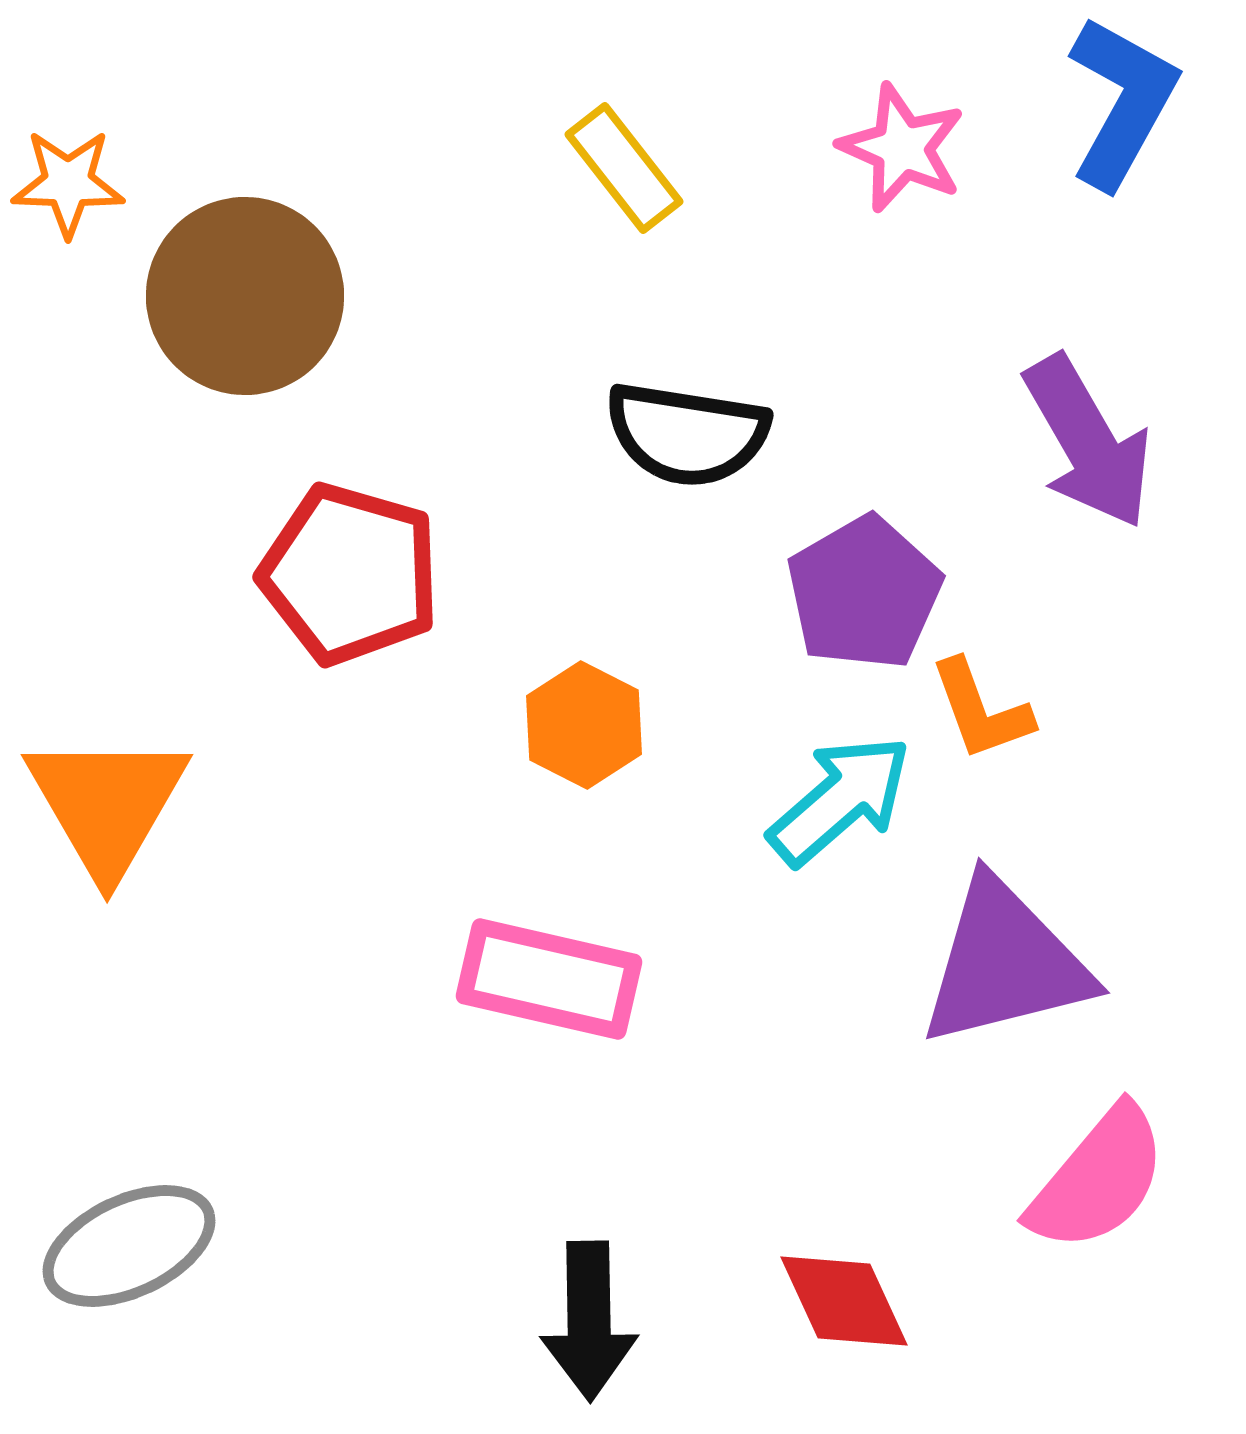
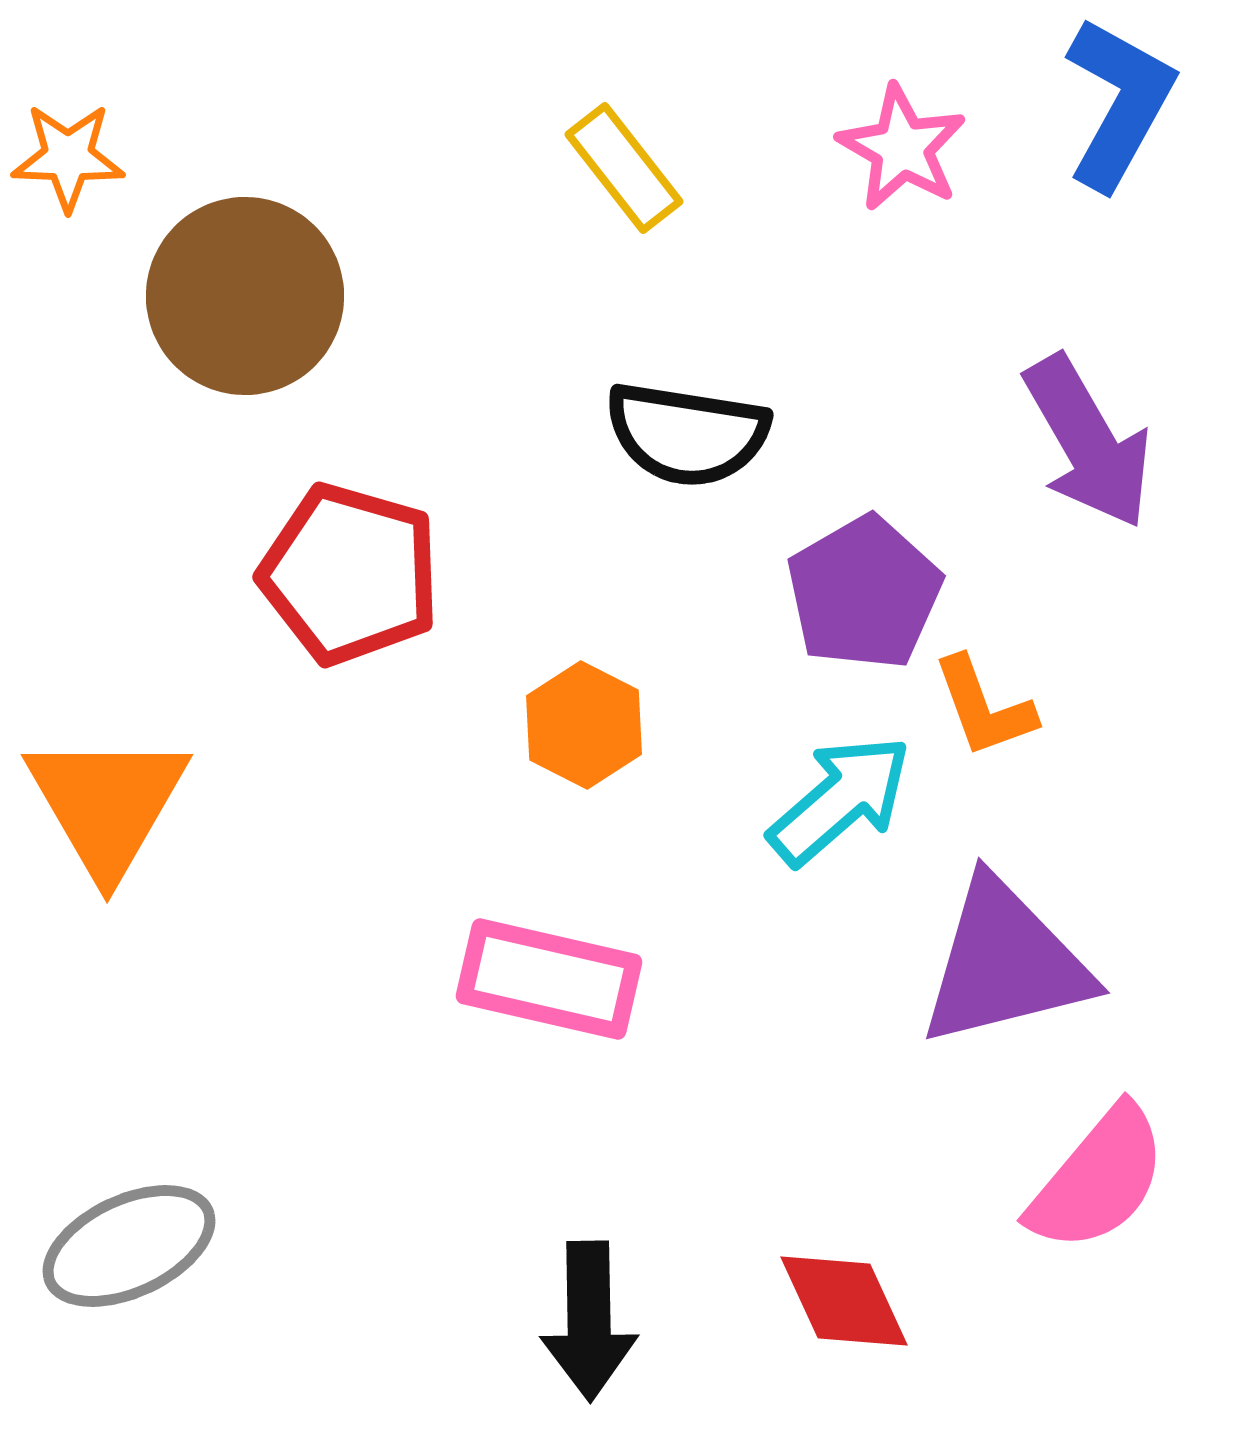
blue L-shape: moved 3 px left, 1 px down
pink star: rotated 6 degrees clockwise
orange star: moved 26 px up
orange L-shape: moved 3 px right, 3 px up
